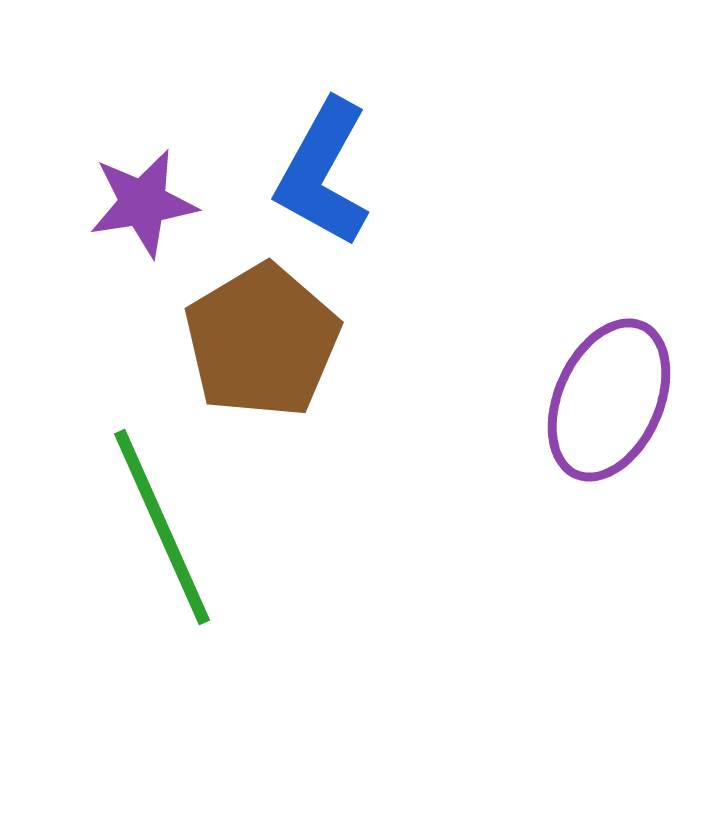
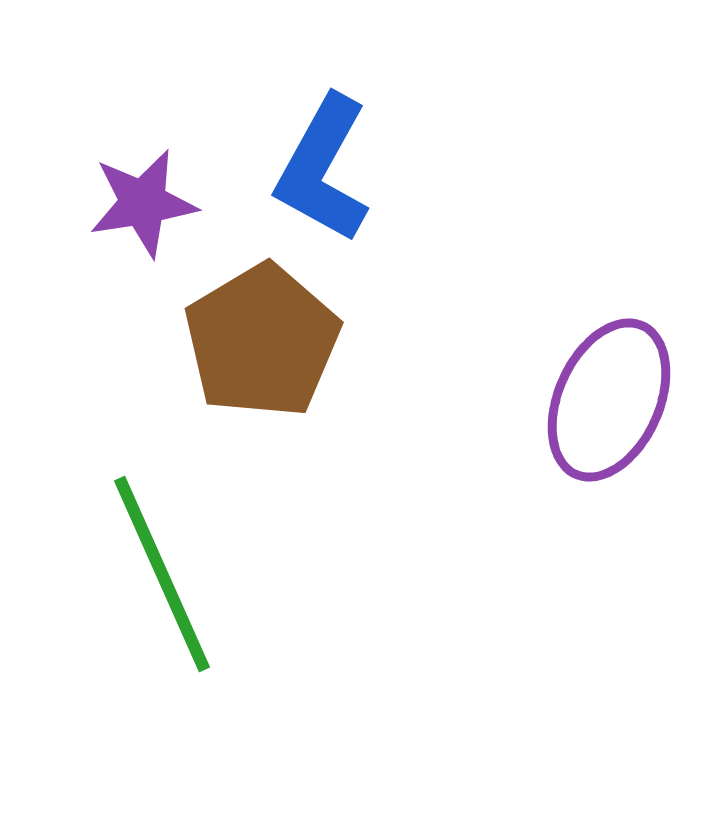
blue L-shape: moved 4 px up
green line: moved 47 px down
